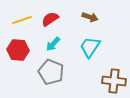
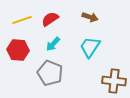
gray pentagon: moved 1 px left, 1 px down
